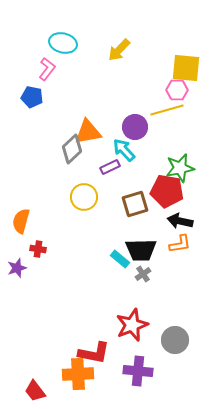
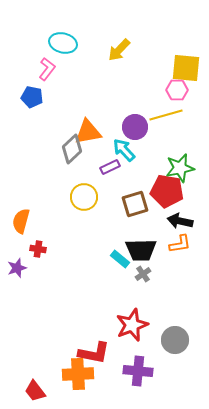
yellow line: moved 1 px left, 5 px down
